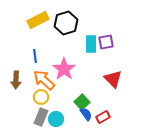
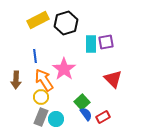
orange arrow: rotated 15 degrees clockwise
